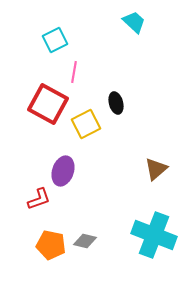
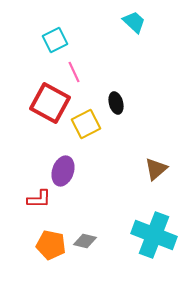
pink line: rotated 35 degrees counterclockwise
red square: moved 2 px right, 1 px up
red L-shape: rotated 20 degrees clockwise
